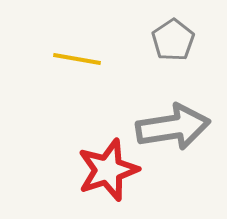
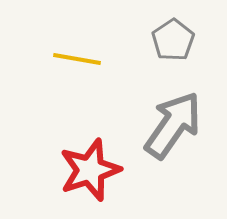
gray arrow: moved 2 px up; rotated 46 degrees counterclockwise
red star: moved 18 px left
